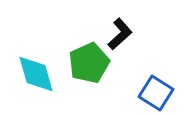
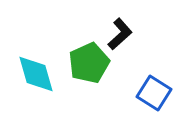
blue square: moved 2 px left
